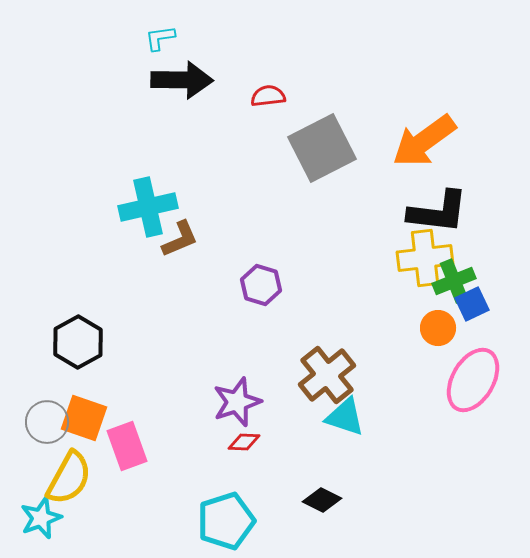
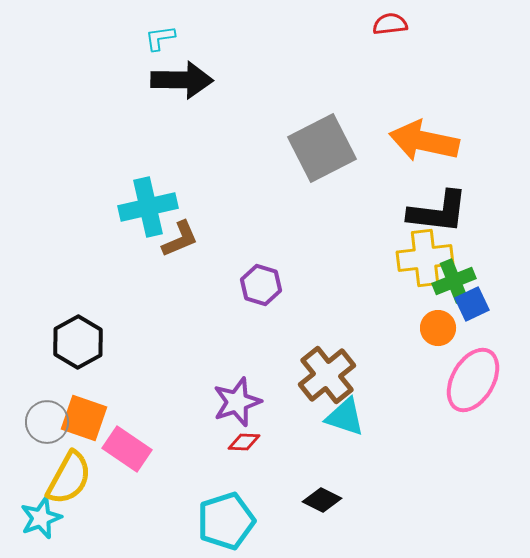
red semicircle: moved 122 px right, 72 px up
orange arrow: rotated 48 degrees clockwise
pink rectangle: moved 3 px down; rotated 36 degrees counterclockwise
